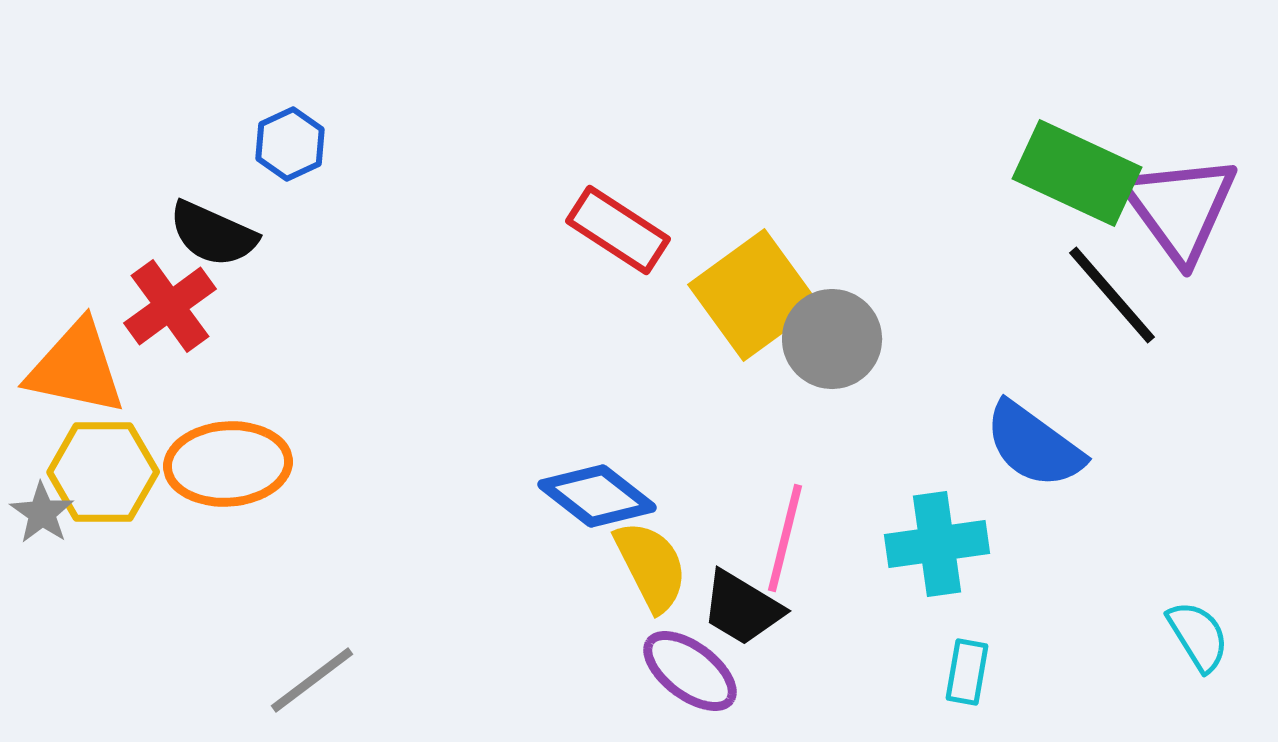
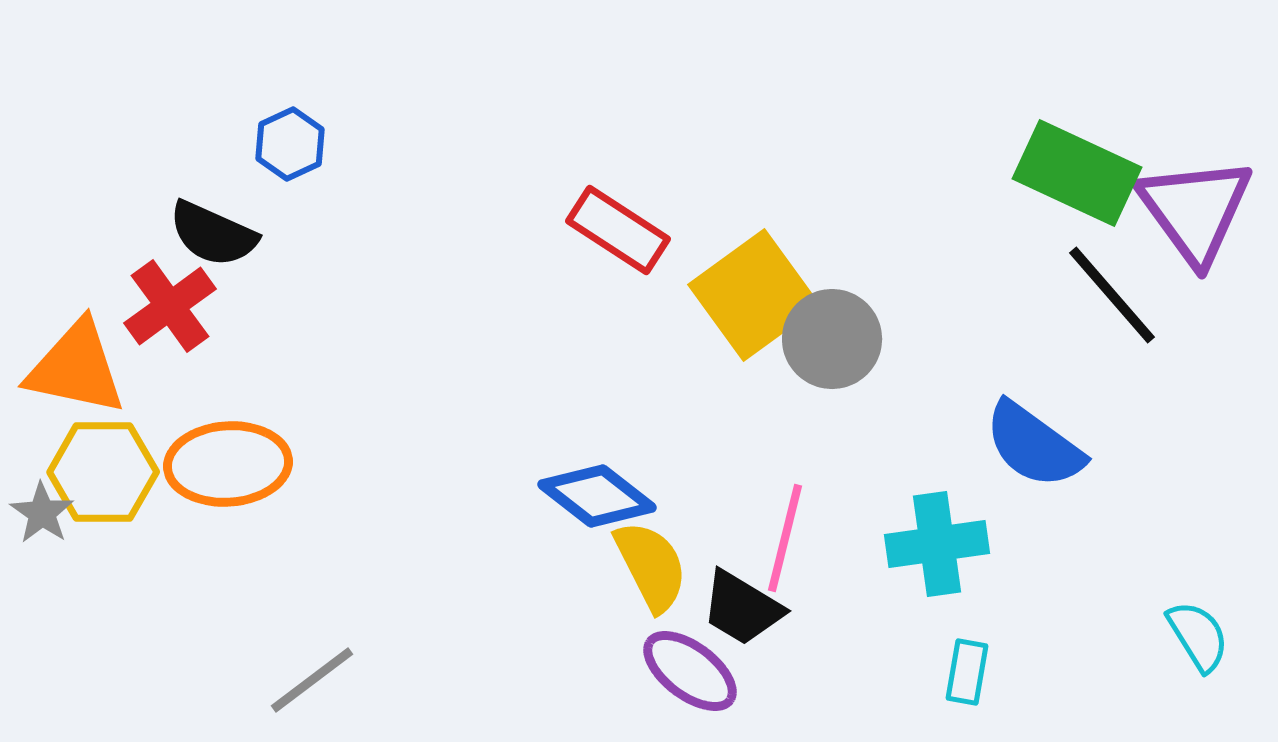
purple triangle: moved 15 px right, 2 px down
